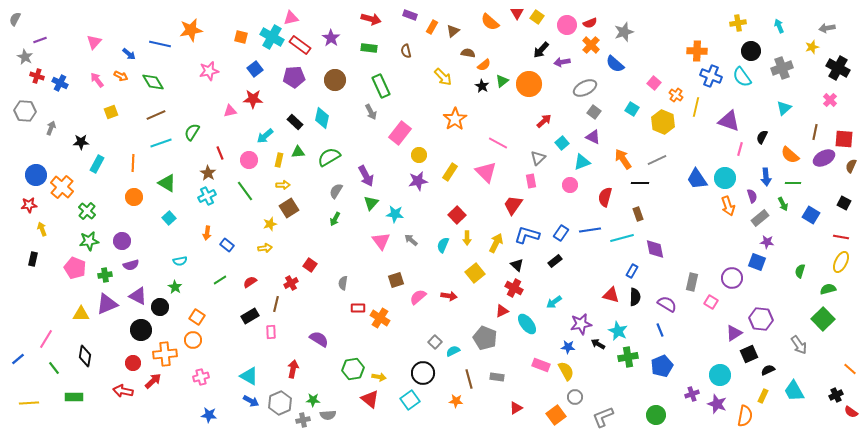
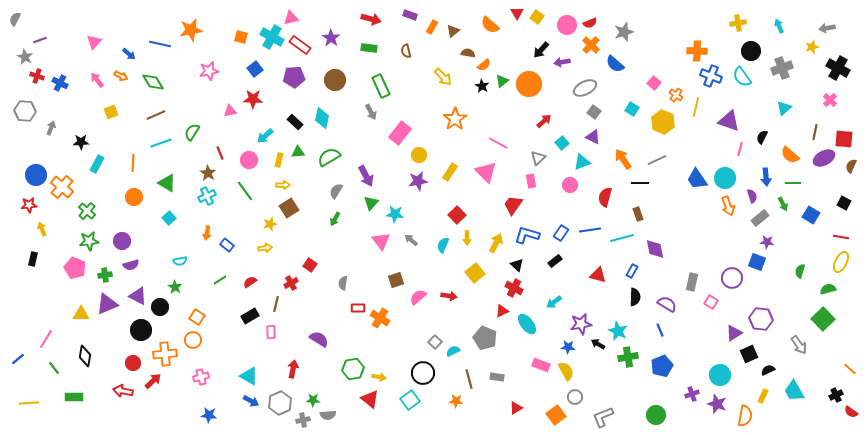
orange semicircle at (490, 22): moved 3 px down
red triangle at (611, 295): moved 13 px left, 20 px up
